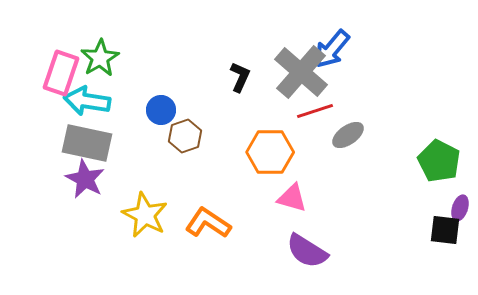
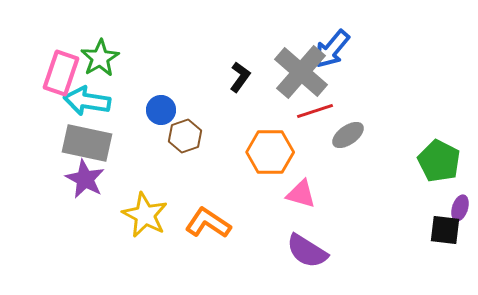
black L-shape: rotated 12 degrees clockwise
pink triangle: moved 9 px right, 4 px up
